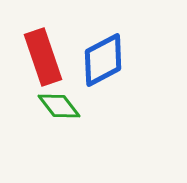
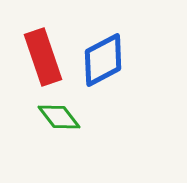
green diamond: moved 11 px down
